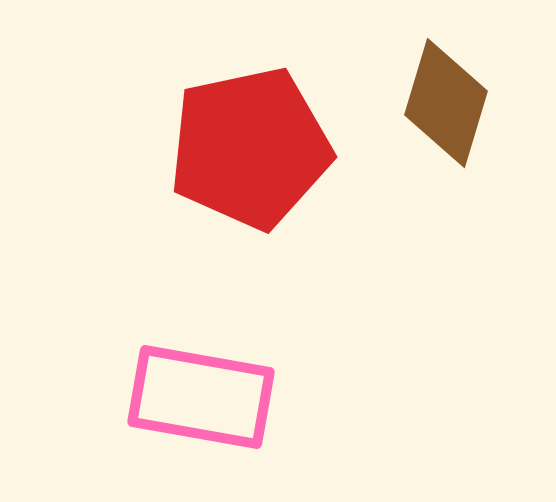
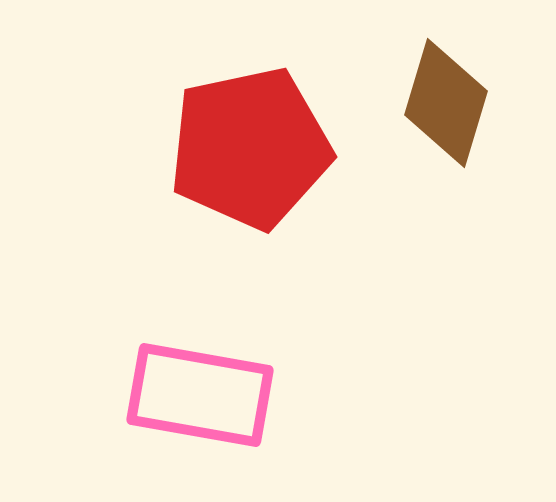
pink rectangle: moved 1 px left, 2 px up
